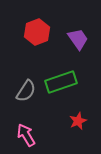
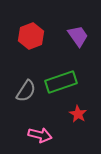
red hexagon: moved 6 px left, 4 px down
purple trapezoid: moved 3 px up
red star: moved 7 px up; rotated 18 degrees counterclockwise
pink arrow: moved 14 px right; rotated 135 degrees clockwise
